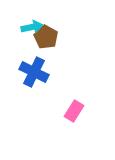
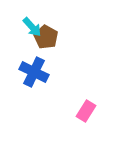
cyan arrow: rotated 60 degrees clockwise
pink rectangle: moved 12 px right
